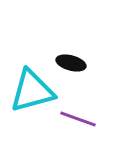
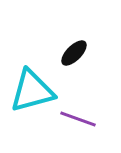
black ellipse: moved 3 px right, 10 px up; rotated 60 degrees counterclockwise
